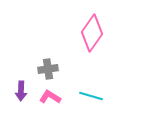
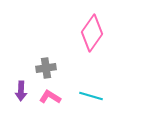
gray cross: moved 2 px left, 1 px up
